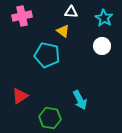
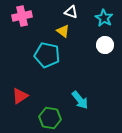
white triangle: rotated 16 degrees clockwise
white circle: moved 3 px right, 1 px up
cyan arrow: rotated 12 degrees counterclockwise
